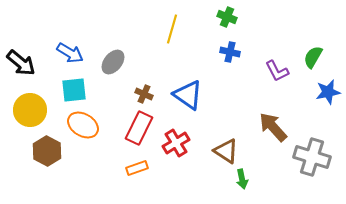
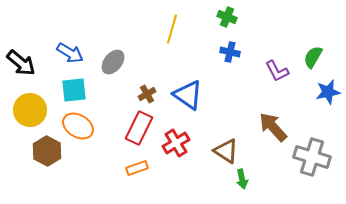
brown cross: moved 3 px right; rotated 36 degrees clockwise
orange ellipse: moved 5 px left, 1 px down
